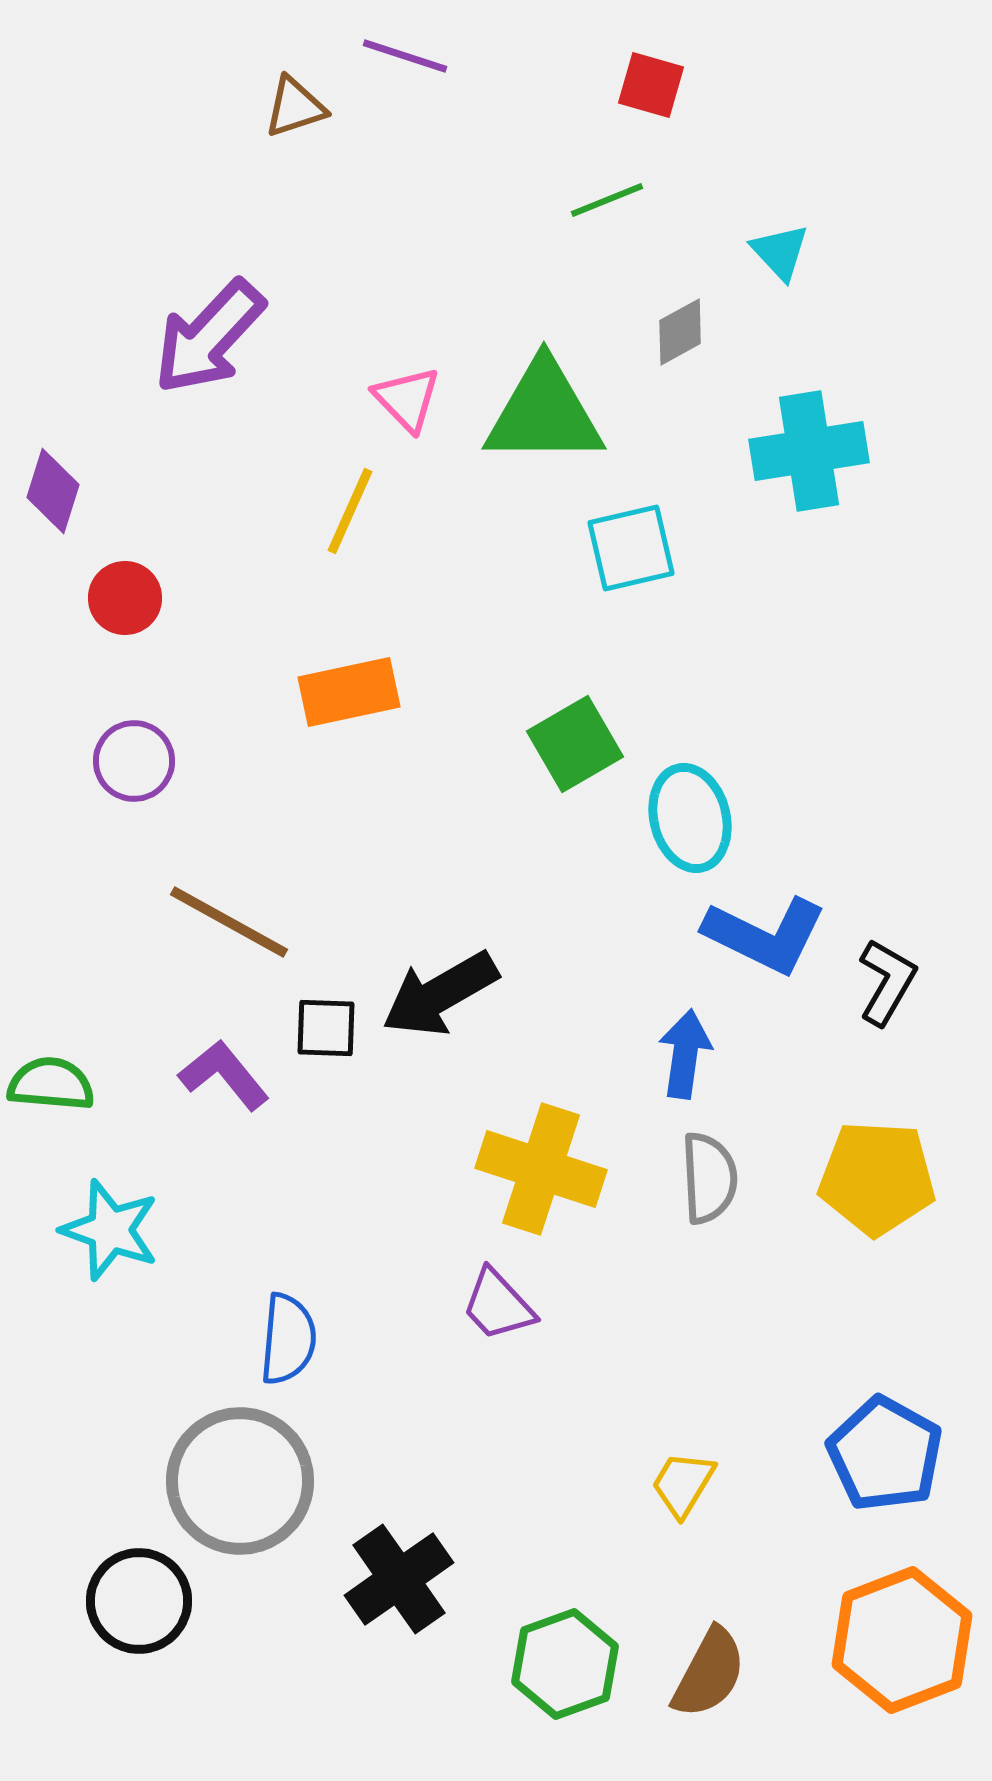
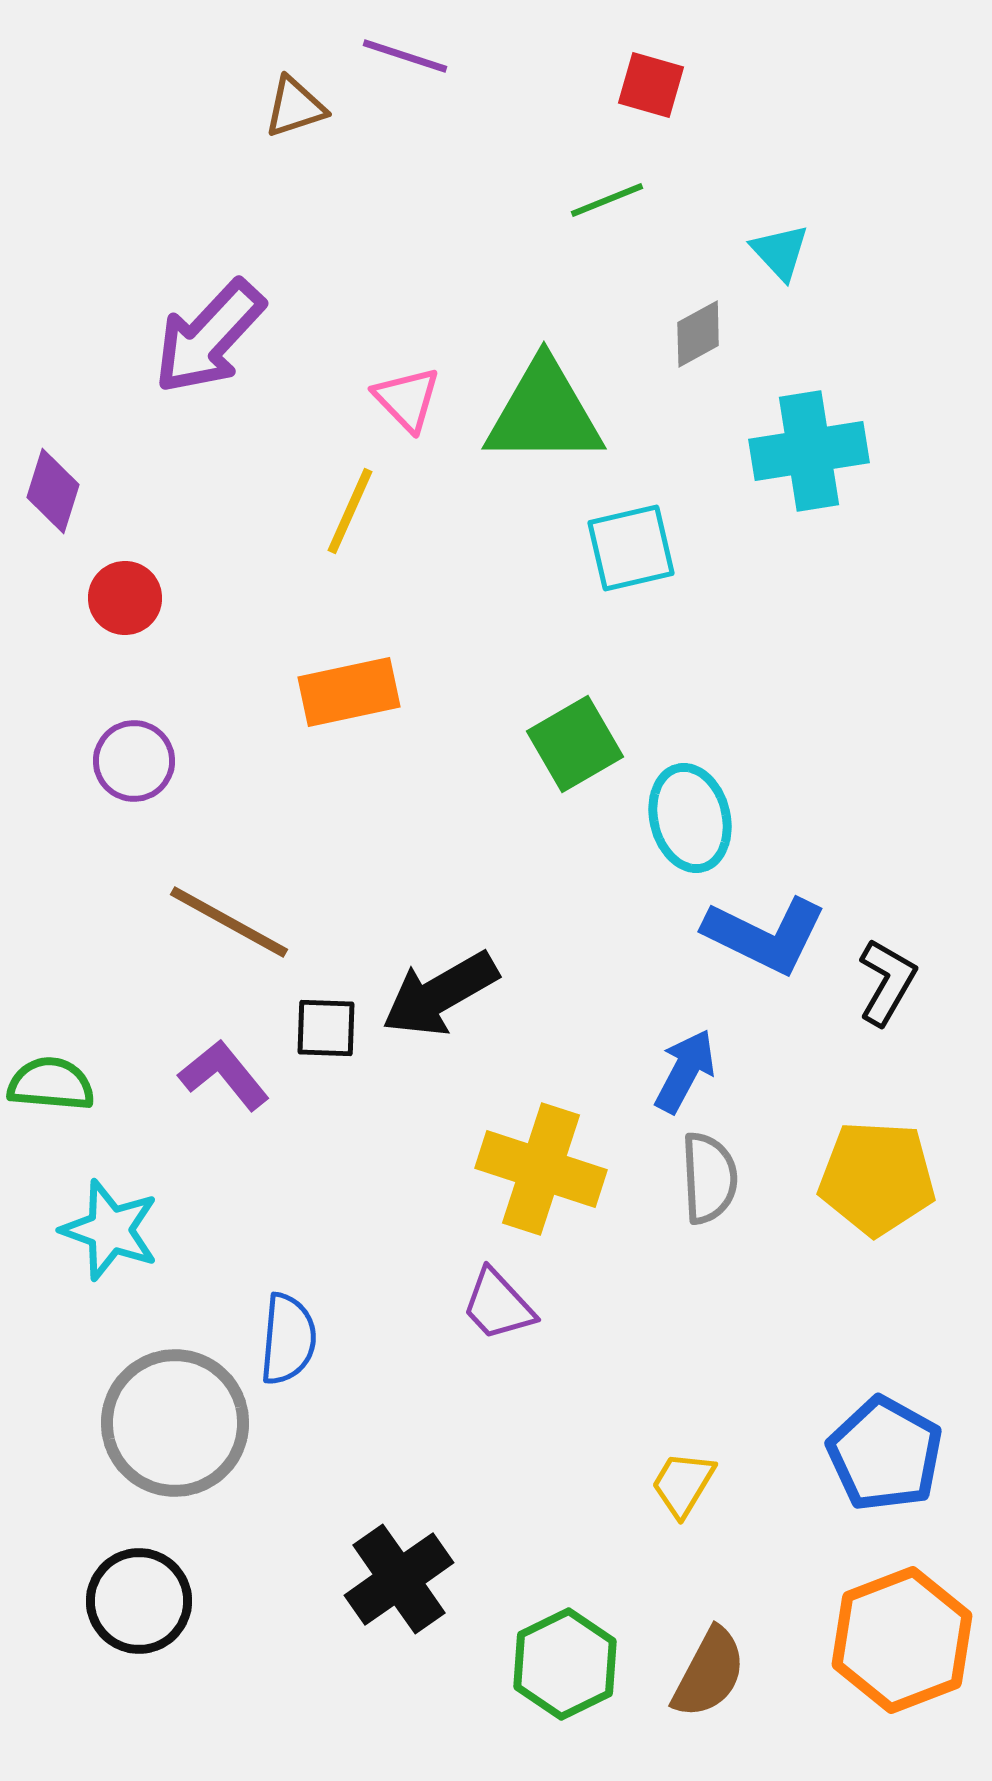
gray diamond: moved 18 px right, 2 px down
blue arrow: moved 17 px down; rotated 20 degrees clockwise
gray circle: moved 65 px left, 58 px up
green hexagon: rotated 6 degrees counterclockwise
